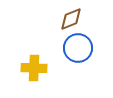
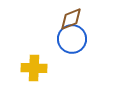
blue circle: moved 6 px left, 9 px up
